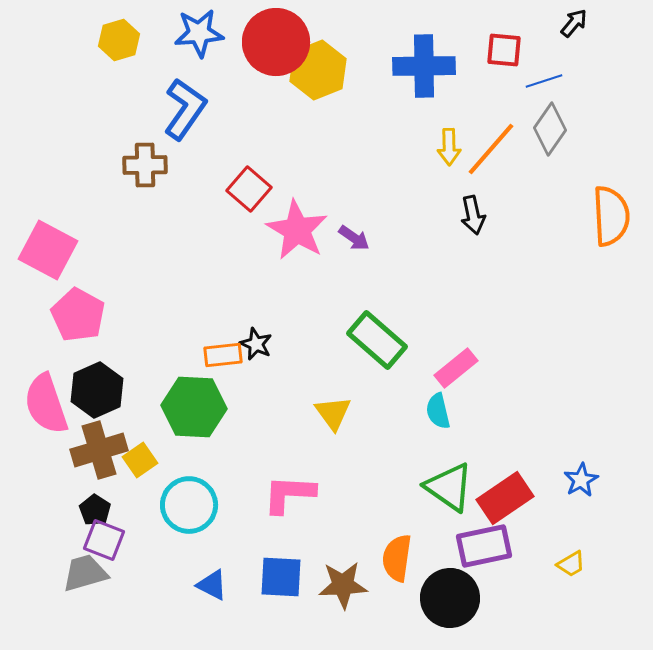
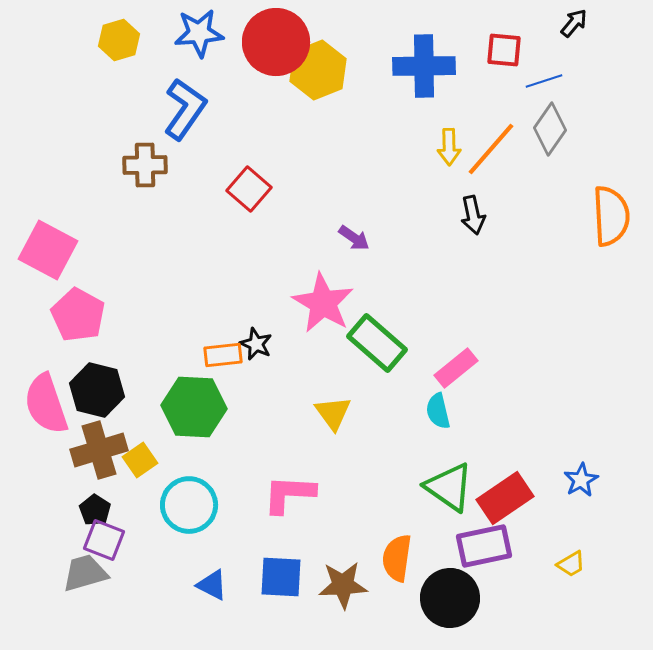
pink star at (297, 230): moved 26 px right, 73 px down
green rectangle at (377, 340): moved 3 px down
black hexagon at (97, 390): rotated 22 degrees counterclockwise
